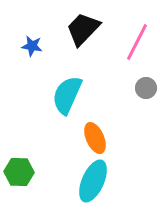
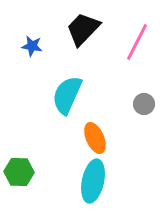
gray circle: moved 2 px left, 16 px down
cyan ellipse: rotated 12 degrees counterclockwise
